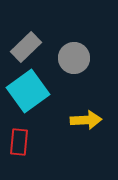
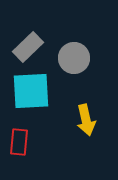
gray rectangle: moved 2 px right
cyan square: moved 3 px right; rotated 33 degrees clockwise
yellow arrow: rotated 80 degrees clockwise
